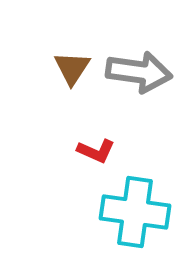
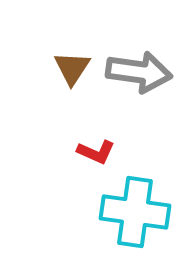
red L-shape: moved 1 px down
